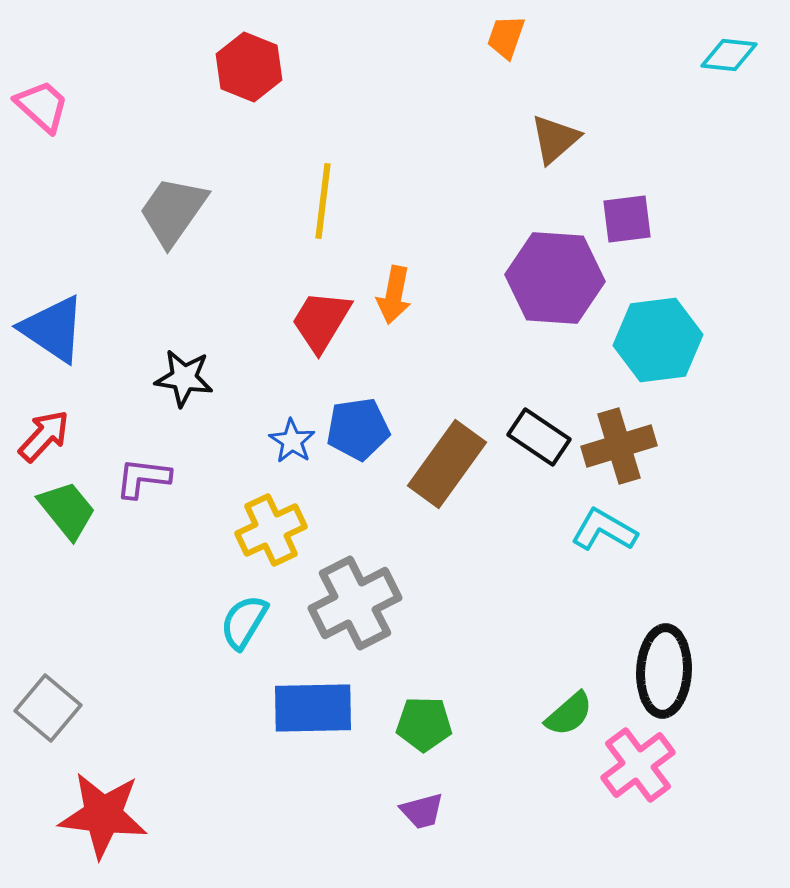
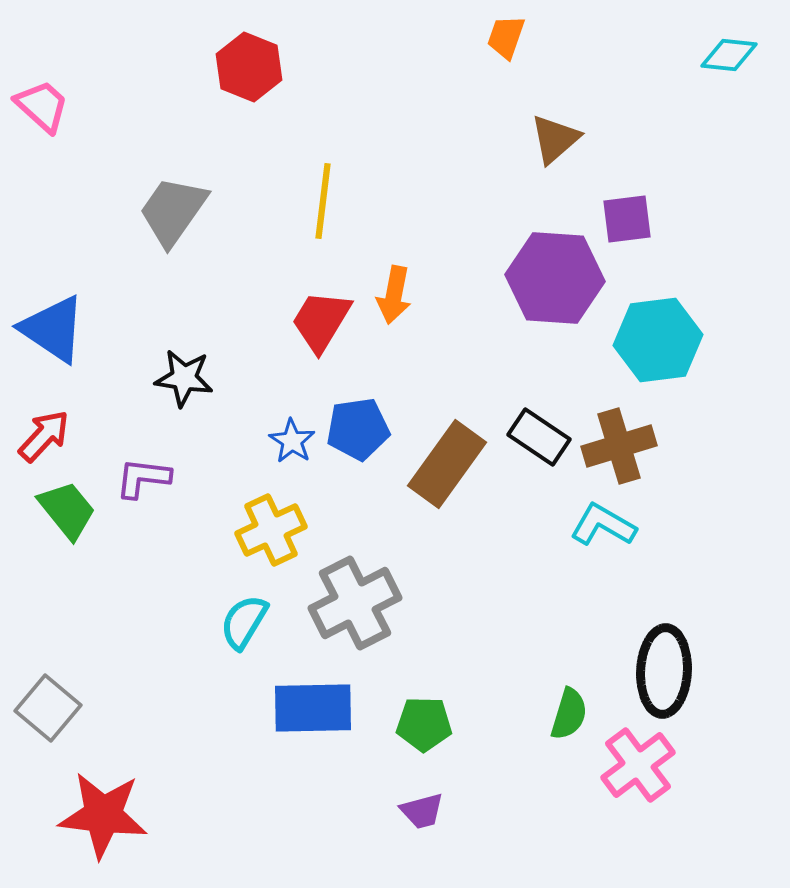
cyan L-shape: moved 1 px left, 5 px up
green semicircle: rotated 32 degrees counterclockwise
